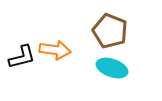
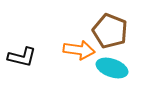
orange arrow: moved 24 px right
black L-shape: rotated 28 degrees clockwise
